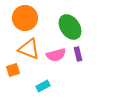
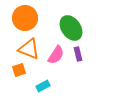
green ellipse: moved 1 px right, 1 px down
pink semicircle: rotated 42 degrees counterclockwise
orange square: moved 6 px right
